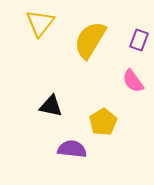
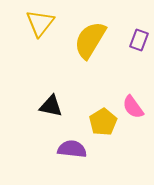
pink semicircle: moved 26 px down
